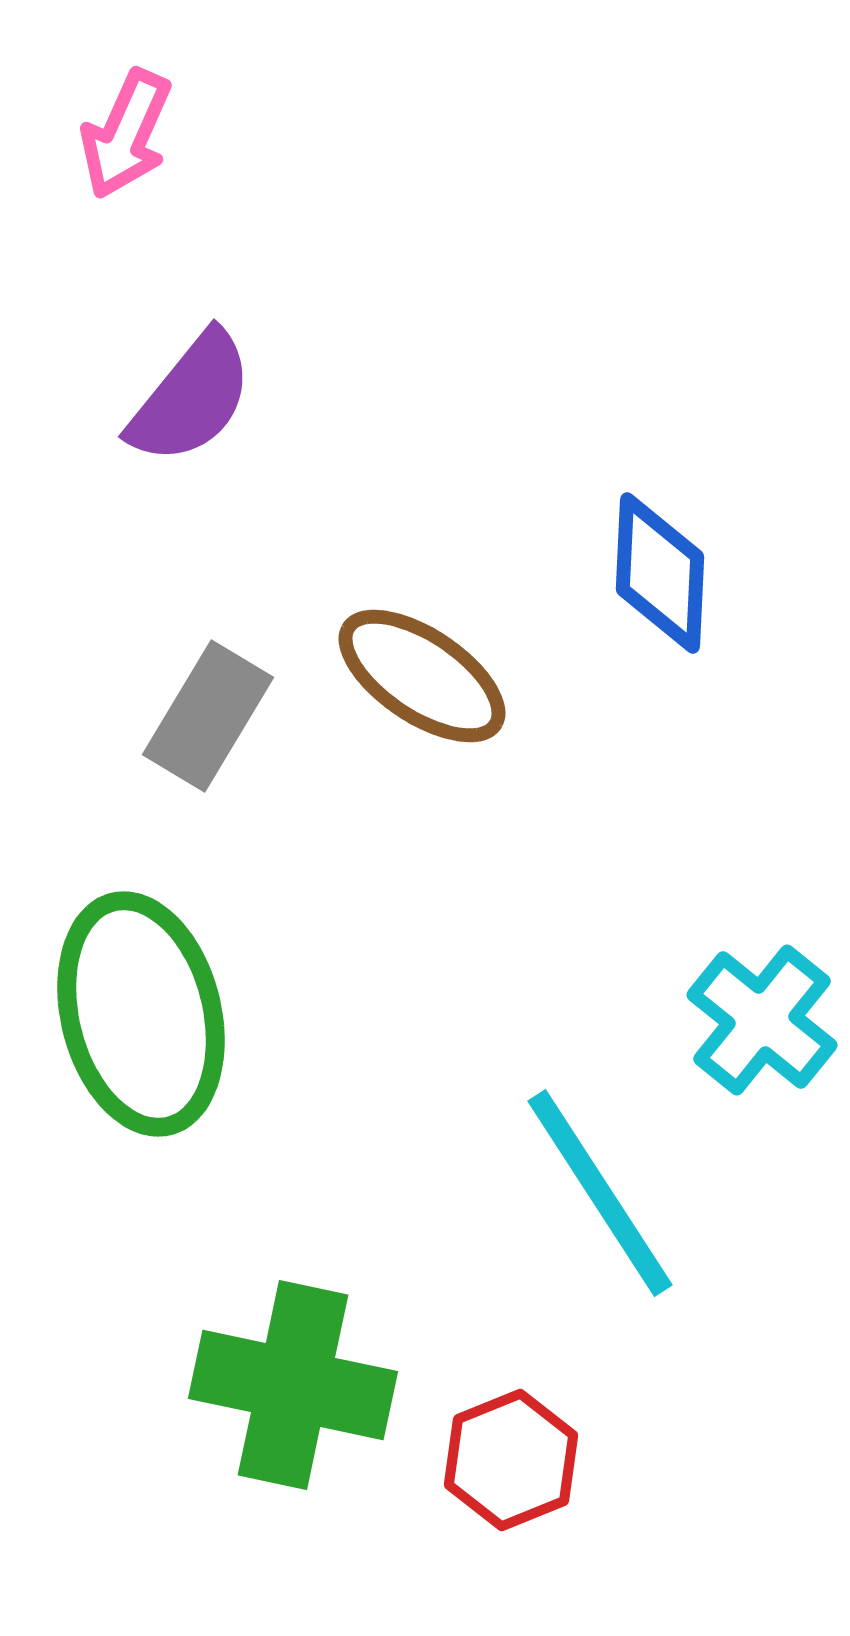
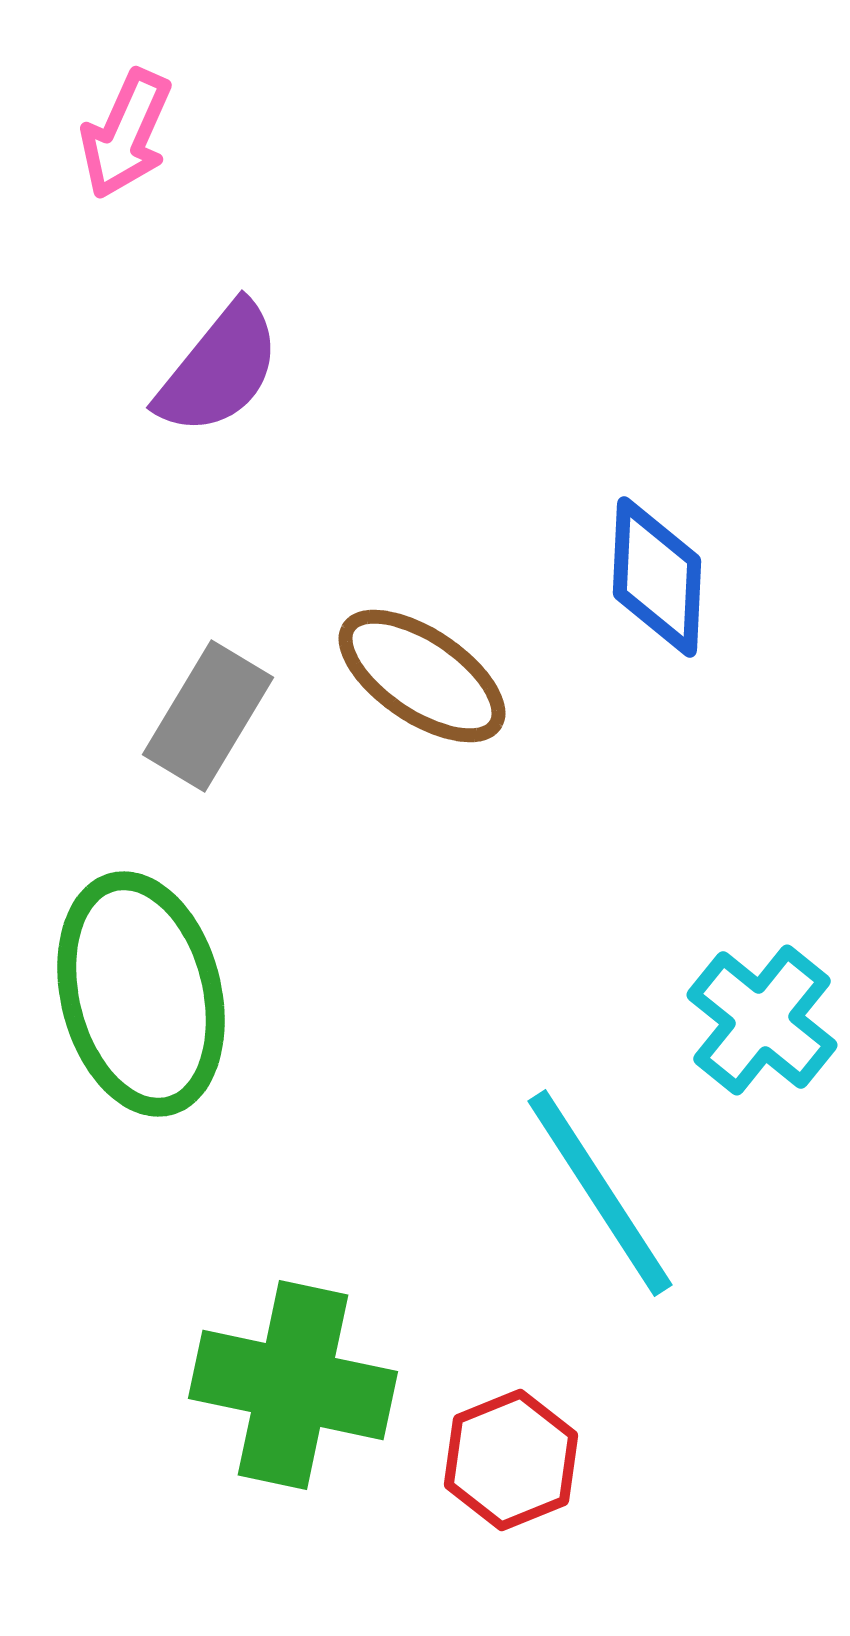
purple semicircle: moved 28 px right, 29 px up
blue diamond: moved 3 px left, 4 px down
green ellipse: moved 20 px up
